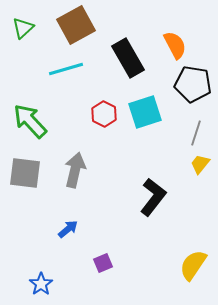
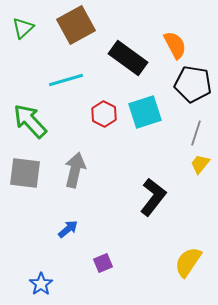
black rectangle: rotated 24 degrees counterclockwise
cyan line: moved 11 px down
yellow semicircle: moved 5 px left, 3 px up
